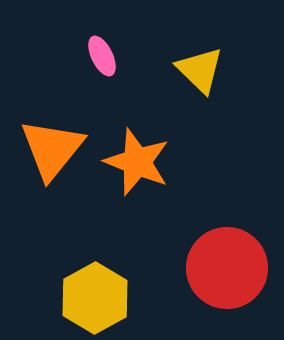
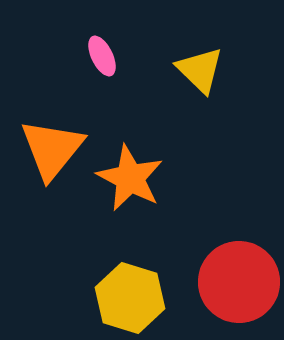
orange star: moved 7 px left, 16 px down; rotated 6 degrees clockwise
red circle: moved 12 px right, 14 px down
yellow hexagon: moved 35 px right; rotated 14 degrees counterclockwise
